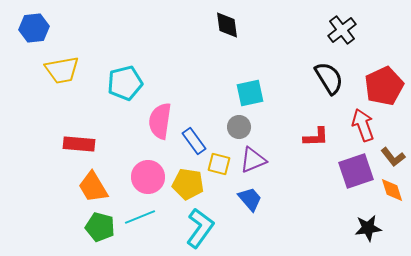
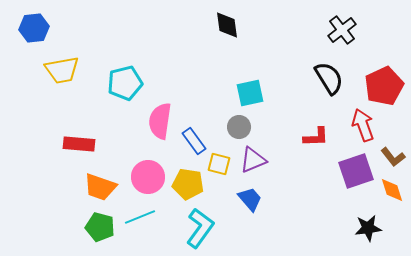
orange trapezoid: moved 7 px right; rotated 40 degrees counterclockwise
